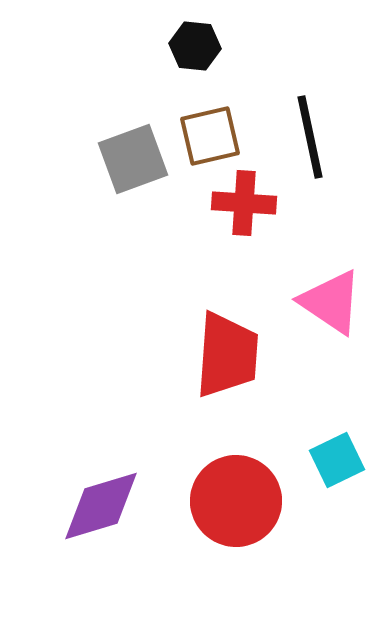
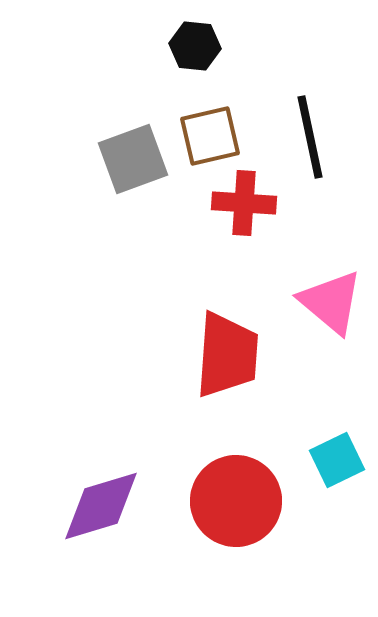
pink triangle: rotated 6 degrees clockwise
